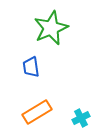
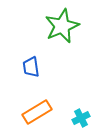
green star: moved 11 px right, 2 px up
